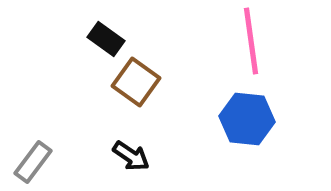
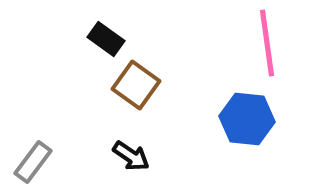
pink line: moved 16 px right, 2 px down
brown square: moved 3 px down
